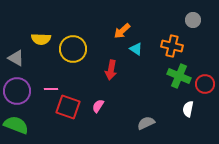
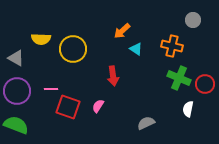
red arrow: moved 2 px right, 6 px down; rotated 18 degrees counterclockwise
green cross: moved 2 px down
